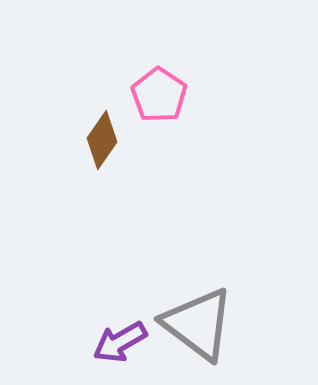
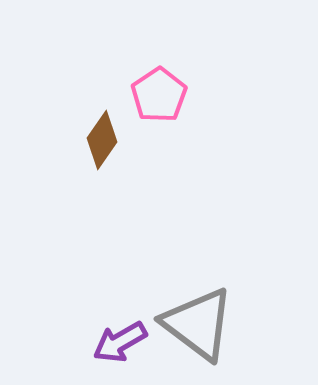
pink pentagon: rotated 4 degrees clockwise
